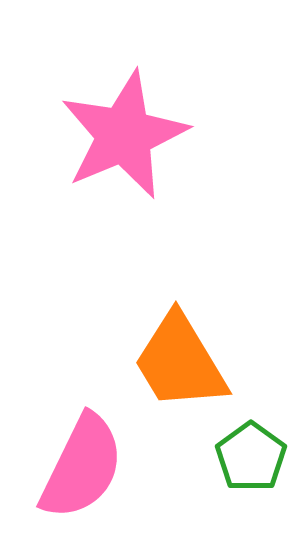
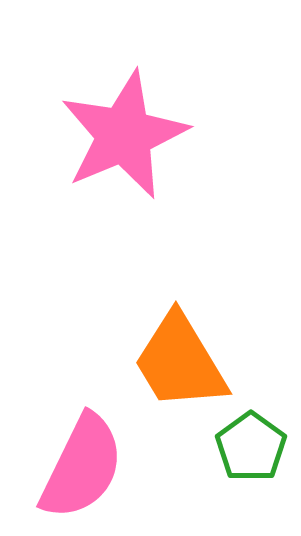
green pentagon: moved 10 px up
